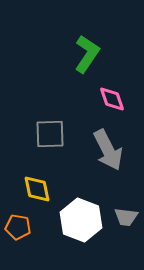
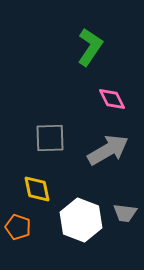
green L-shape: moved 3 px right, 7 px up
pink diamond: rotated 8 degrees counterclockwise
gray square: moved 4 px down
gray arrow: rotated 93 degrees counterclockwise
gray trapezoid: moved 1 px left, 4 px up
orange pentagon: rotated 10 degrees clockwise
